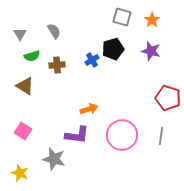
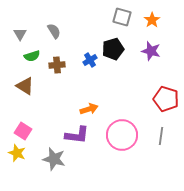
blue cross: moved 2 px left
red pentagon: moved 2 px left, 1 px down
yellow star: moved 3 px left, 20 px up
